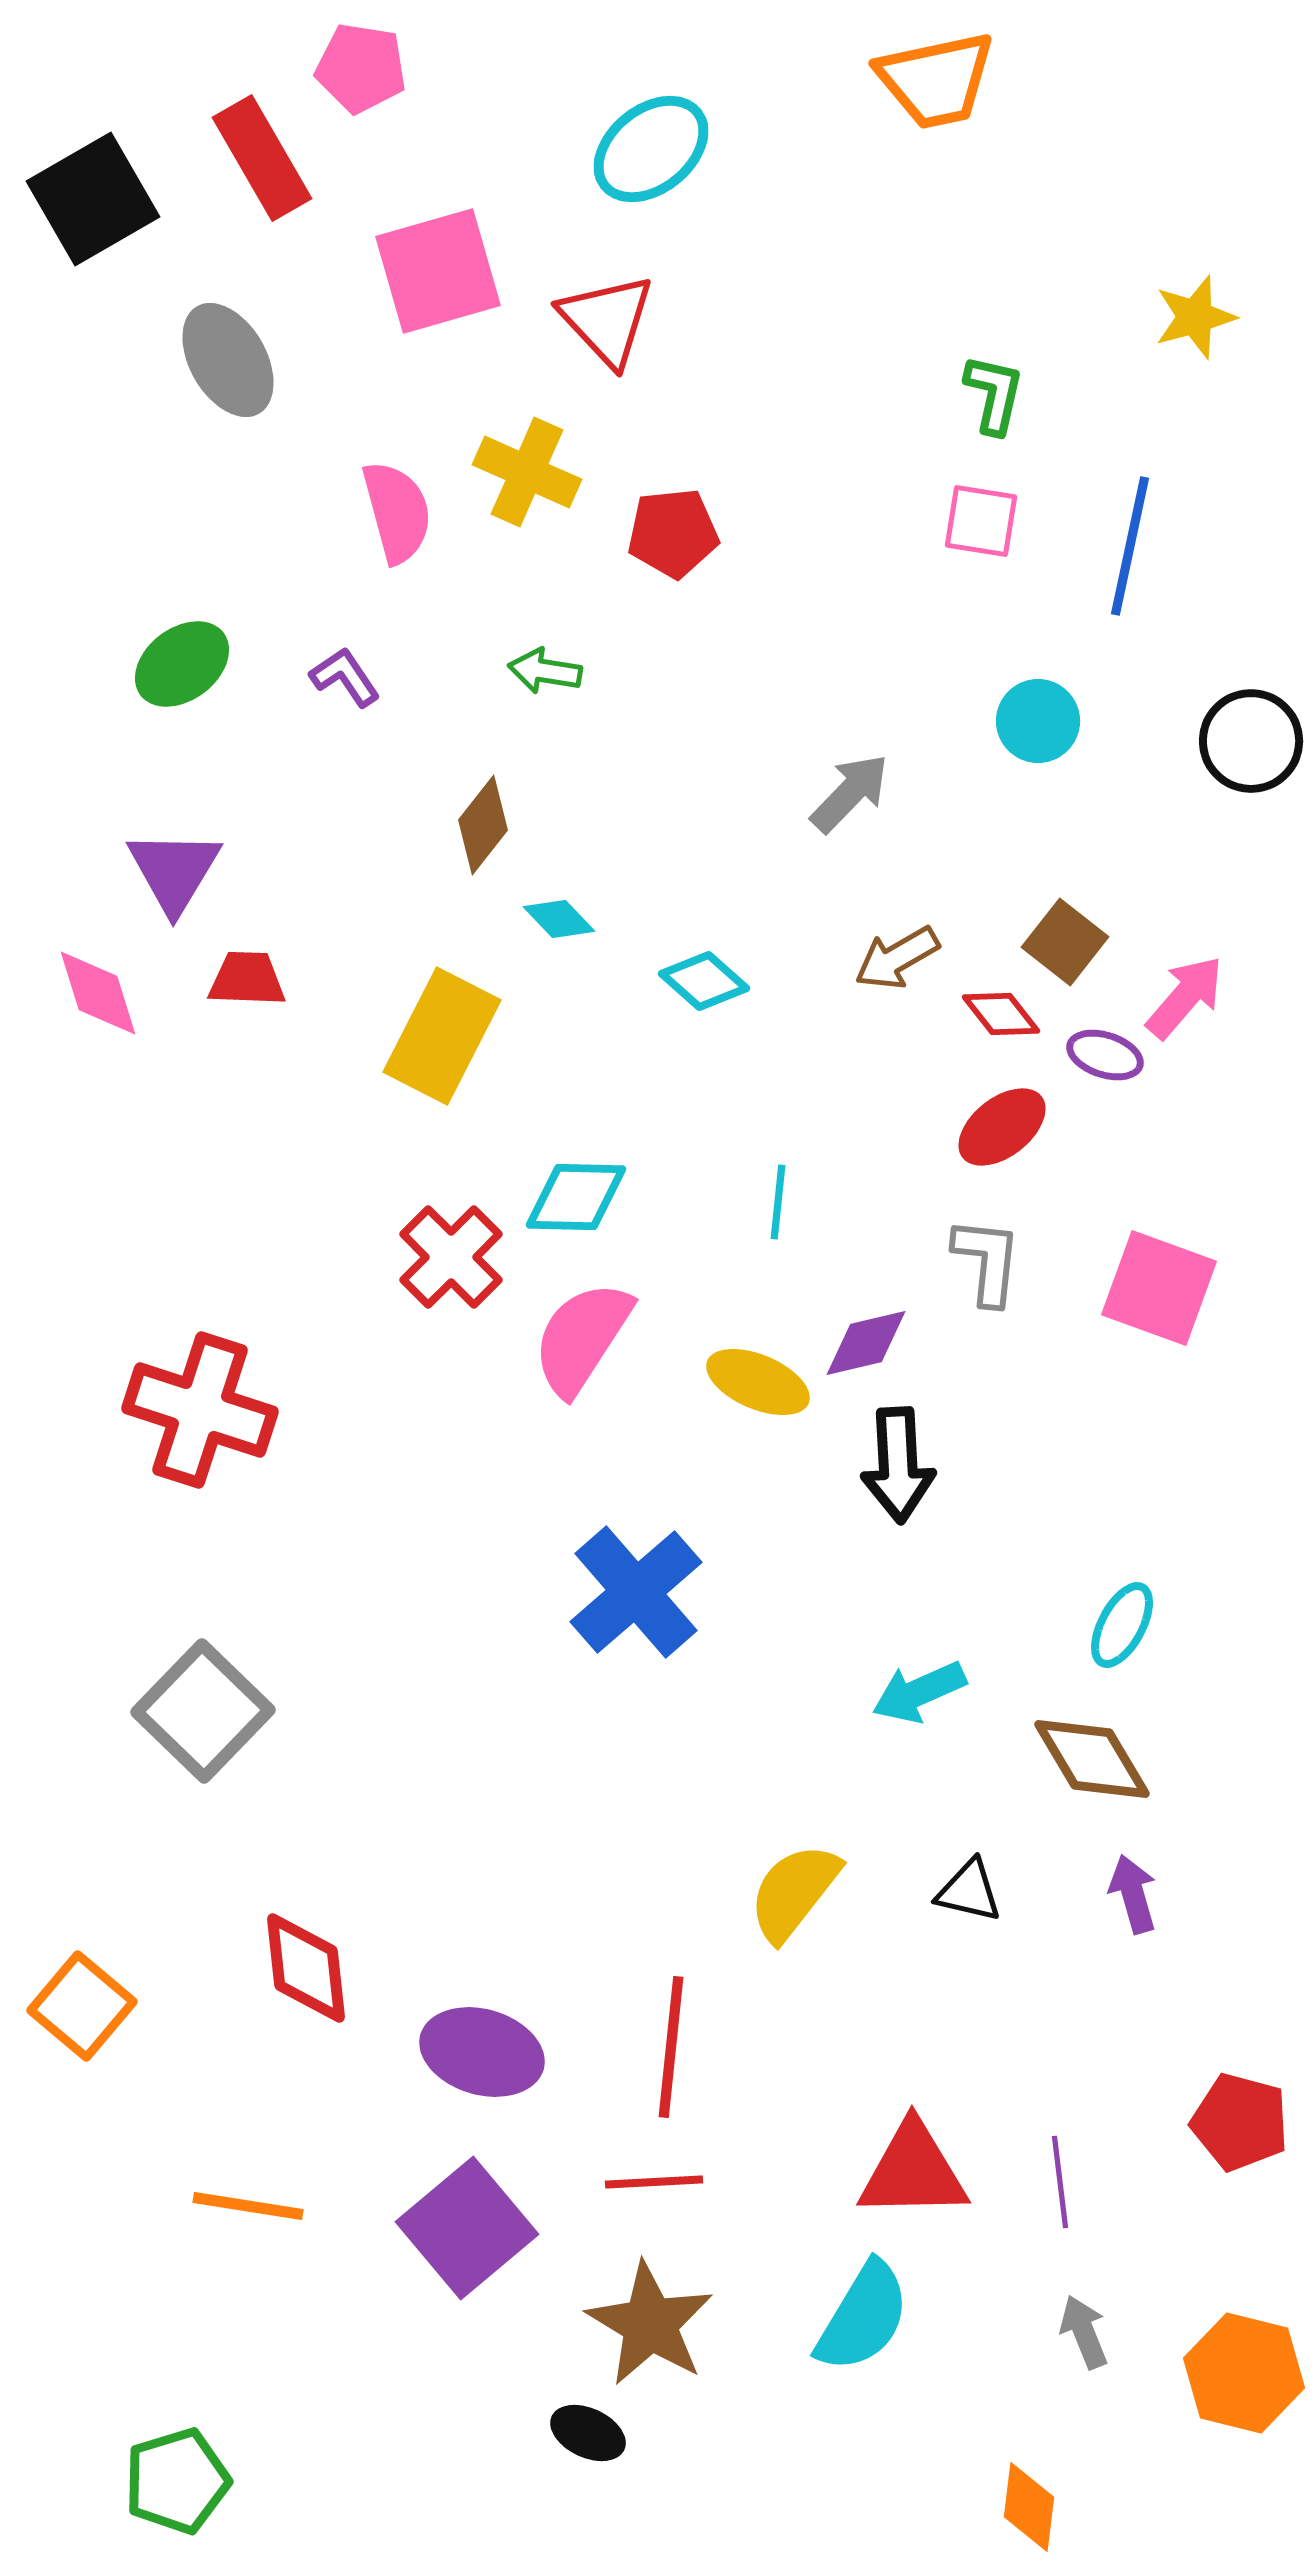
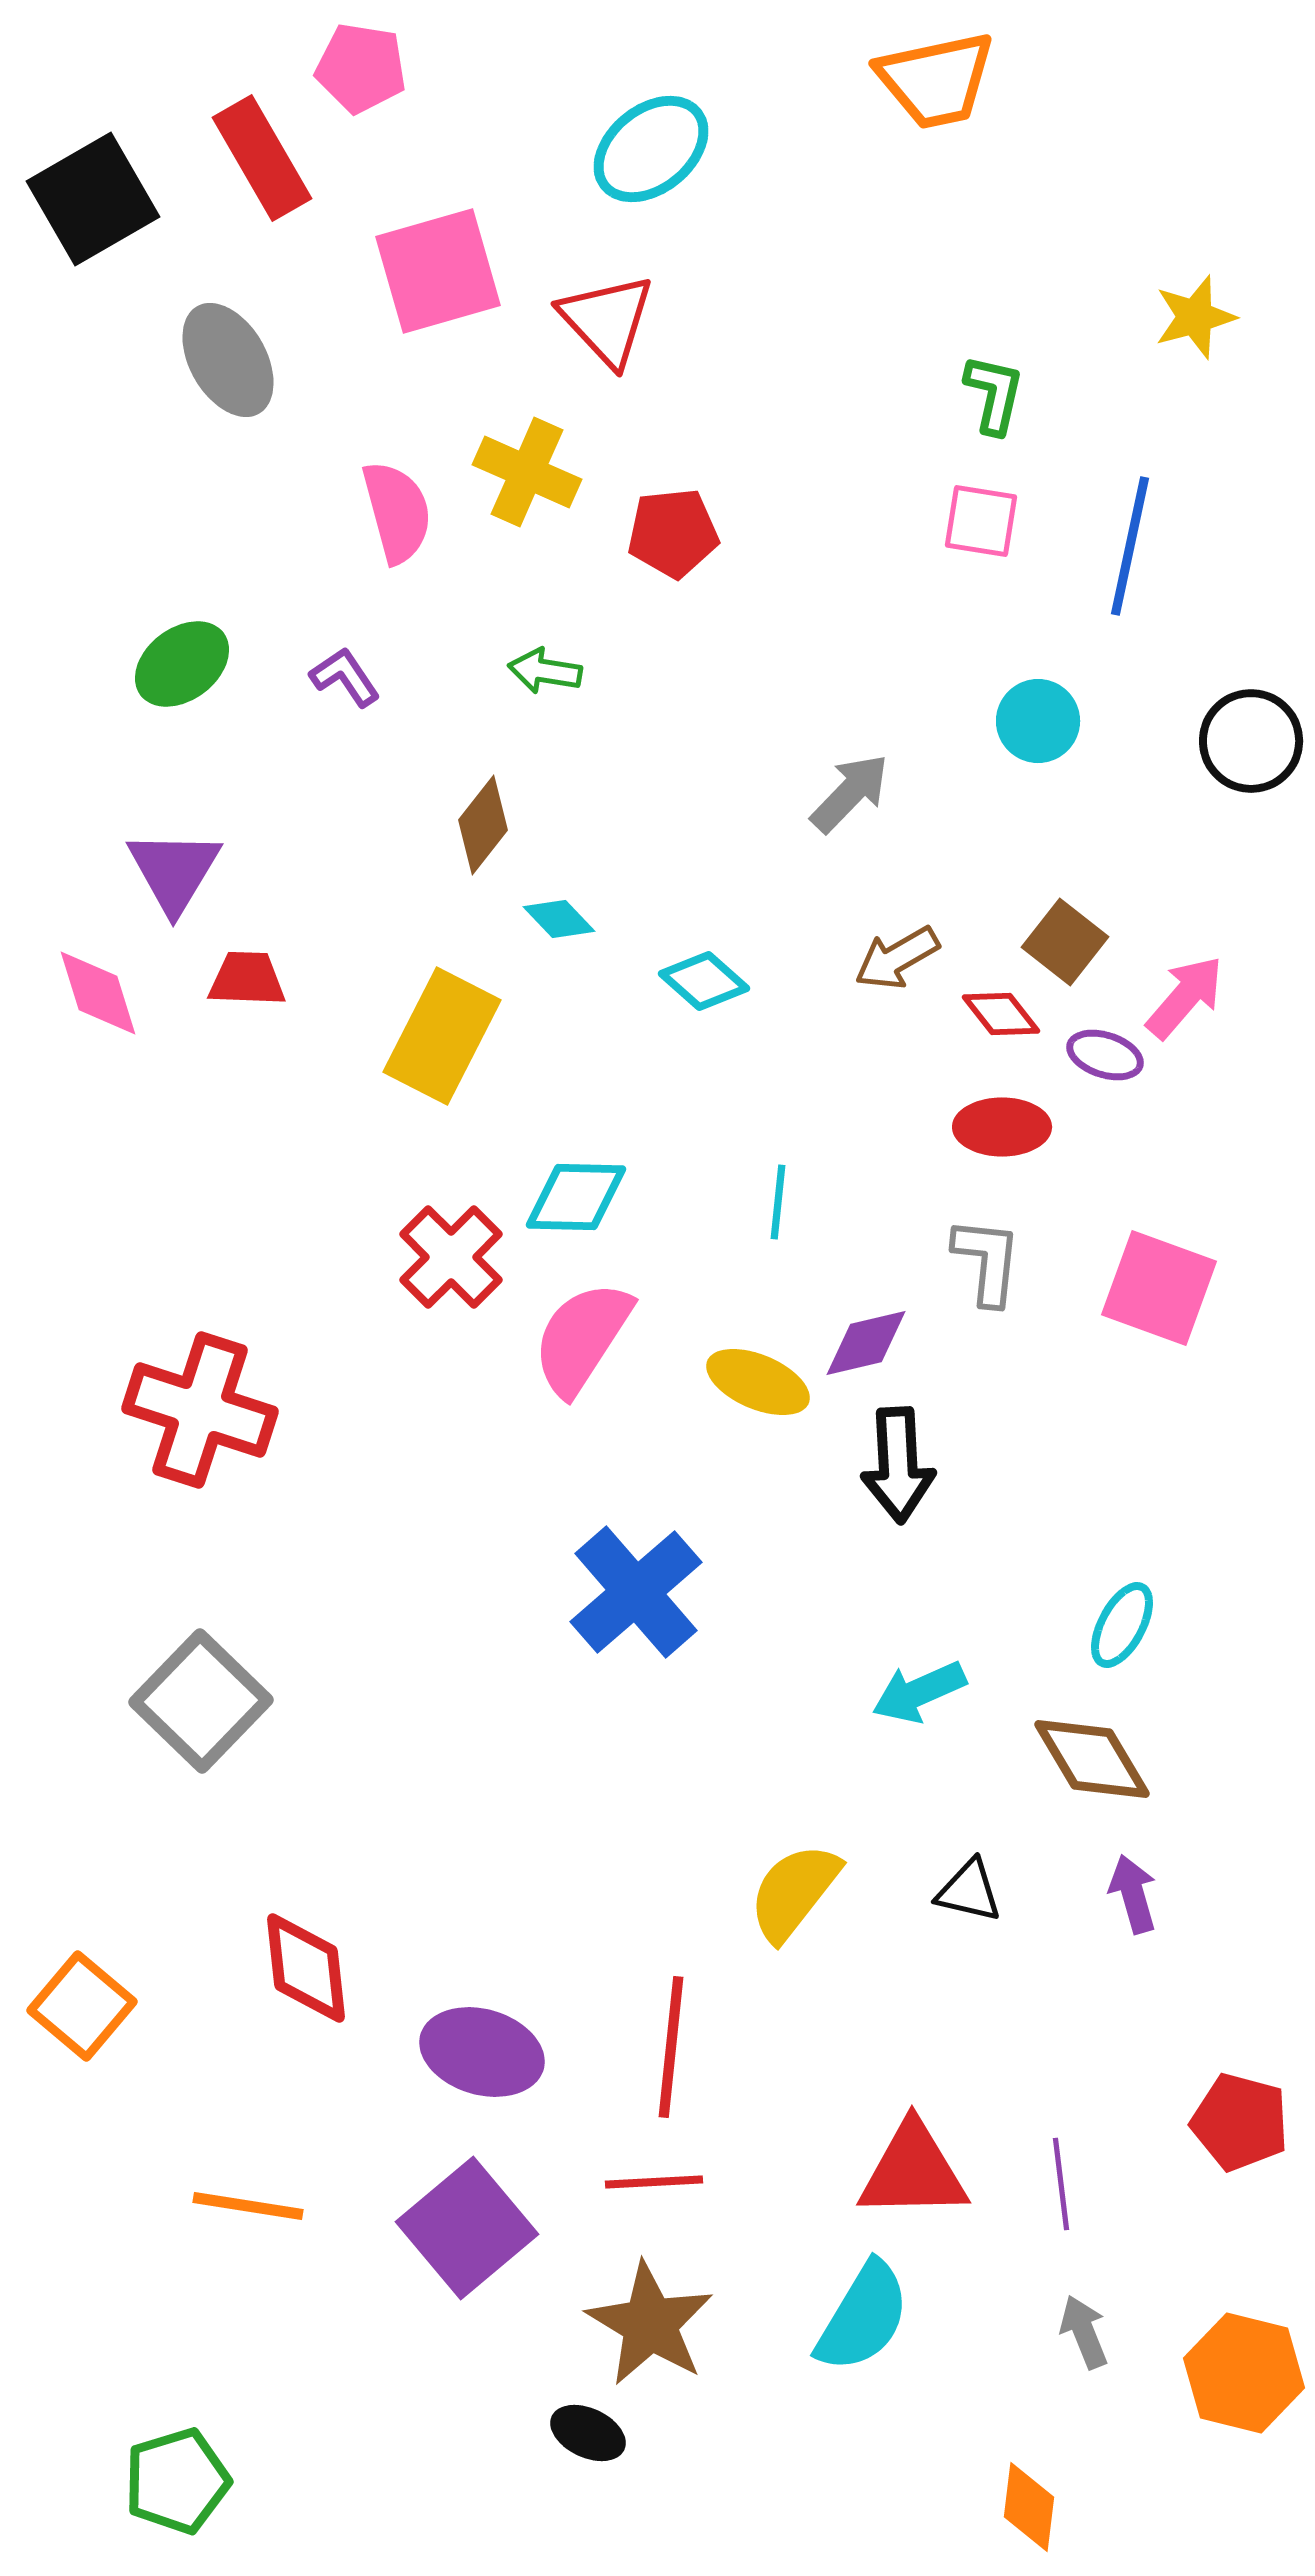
red ellipse at (1002, 1127): rotated 38 degrees clockwise
gray square at (203, 1711): moved 2 px left, 10 px up
purple line at (1060, 2182): moved 1 px right, 2 px down
